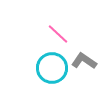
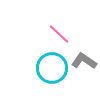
pink line: moved 1 px right
